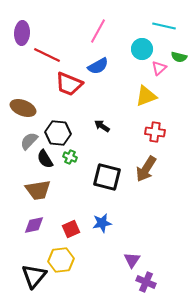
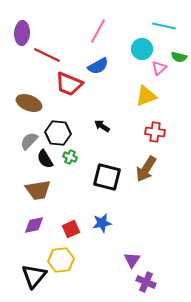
brown ellipse: moved 6 px right, 5 px up
